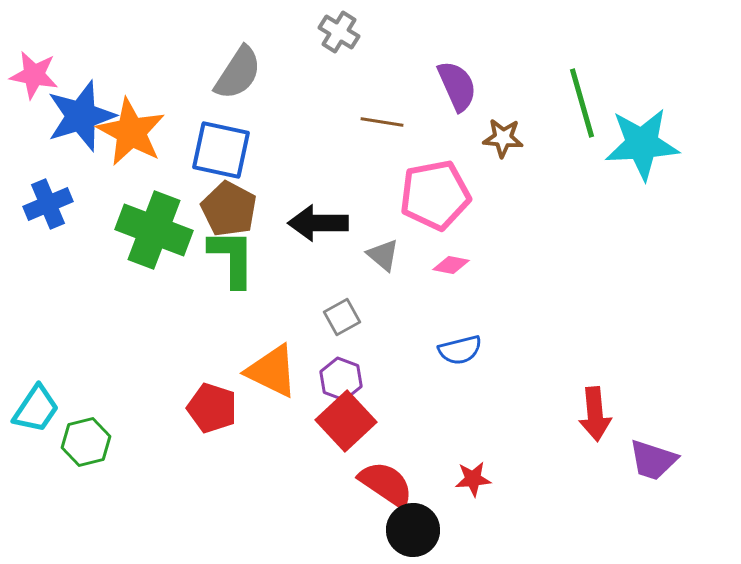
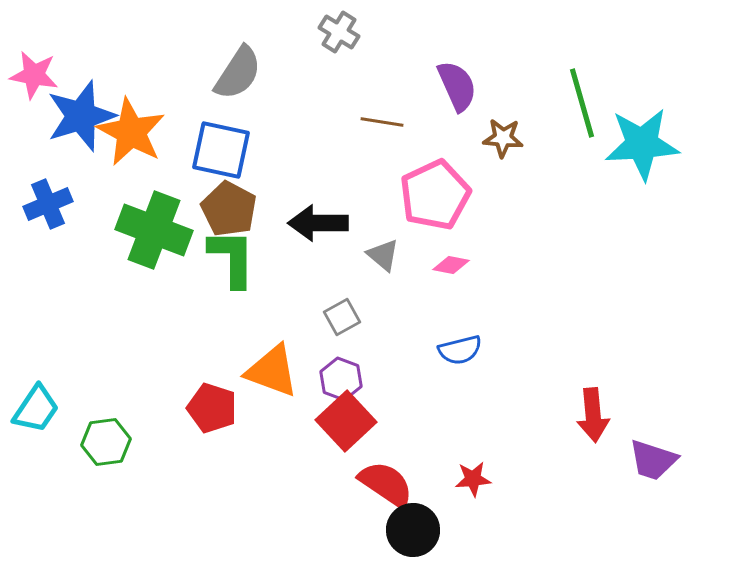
pink pentagon: rotated 14 degrees counterclockwise
orange triangle: rotated 6 degrees counterclockwise
red arrow: moved 2 px left, 1 px down
green hexagon: moved 20 px right; rotated 6 degrees clockwise
